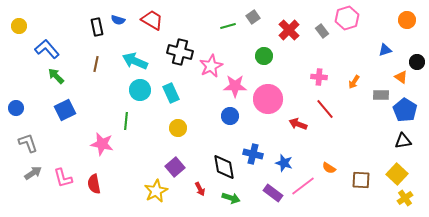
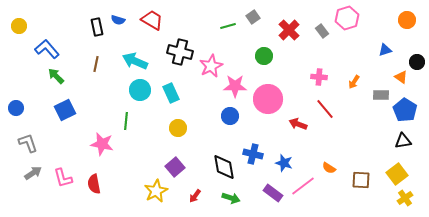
yellow square at (397, 174): rotated 10 degrees clockwise
red arrow at (200, 189): moved 5 px left, 7 px down; rotated 64 degrees clockwise
